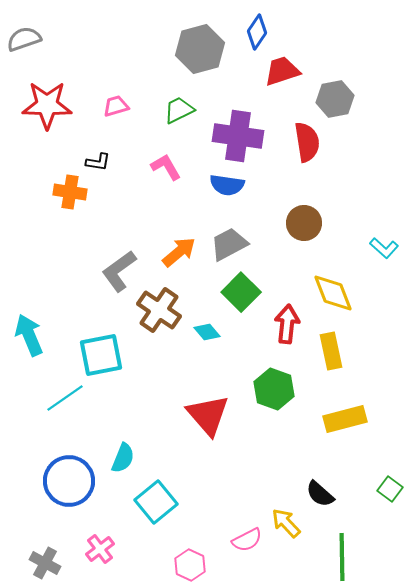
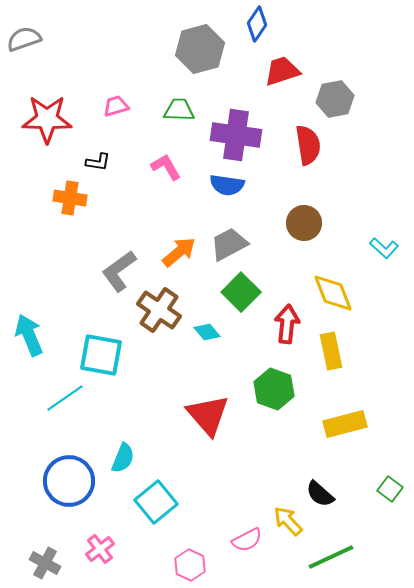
blue diamond at (257, 32): moved 8 px up
red star at (47, 105): moved 14 px down
green trapezoid at (179, 110): rotated 28 degrees clockwise
purple cross at (238, 136): moved 2 px left, 1 px up
red semicircle at (307, 142): moved 1 px right, 3 px down
orange cross at (70, 192): moved 6 px down
cyan square at (101, 355): rotated 21 degrees clockwise
yellow rectangle at (345, 419): moved 5 px down
yellow arrow at (286, 523): moved 2 px right, 2 px up
green line at (342, 557): moved 11 px left; rotated 66 degrees clockwise
